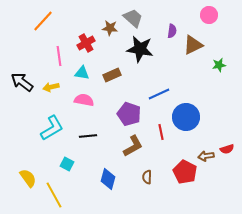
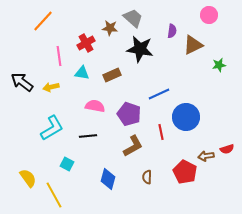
pink semicircle: moved 11 px right, 6 px down
